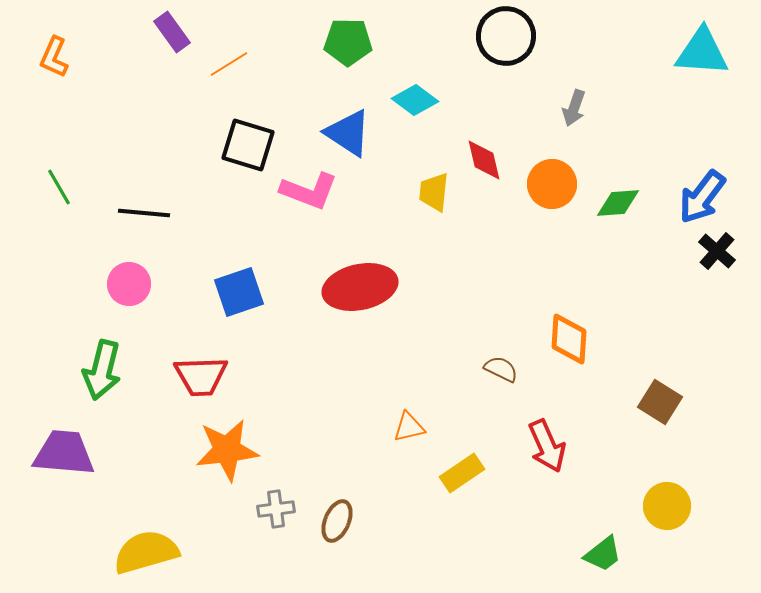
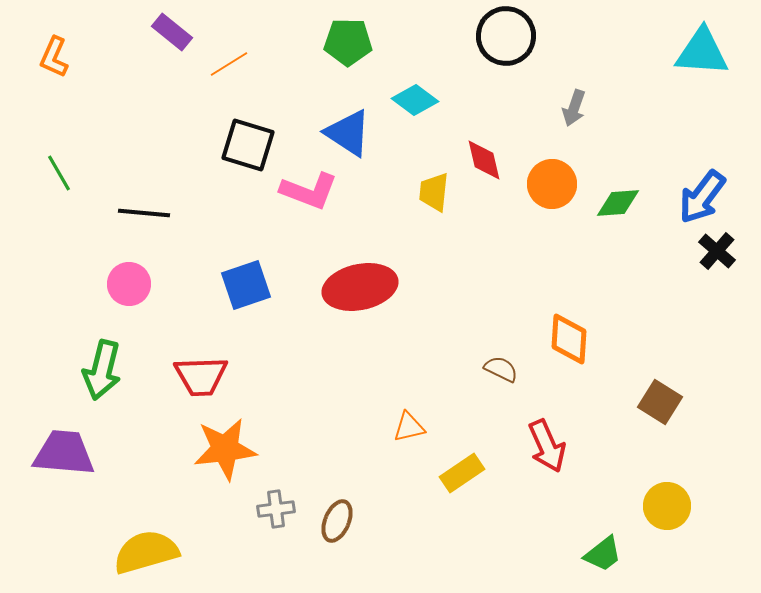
purple rectangle: rotated 15 degrees counterclockwise
green line: moved 14 px up
blue square: moved 7 px right, 7 px up
orange star: moved 2 px left, 1 px up
